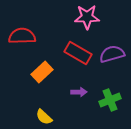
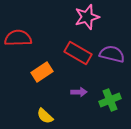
pink star: rotated 15 degrees counterclockwise
red semicircle: moved 4 px left, 2 px down
purple semicircle: rotated 30 degrees clockwise
orange rectangle: rotated 10 degrees clockwise
yellow semicircle: moved 1 px right, 1 px up
